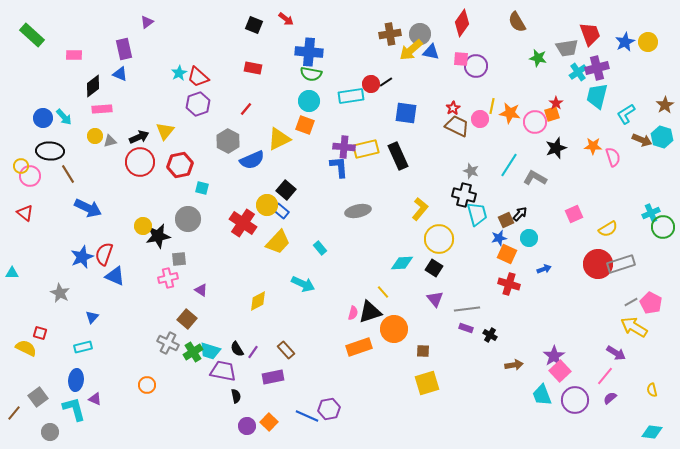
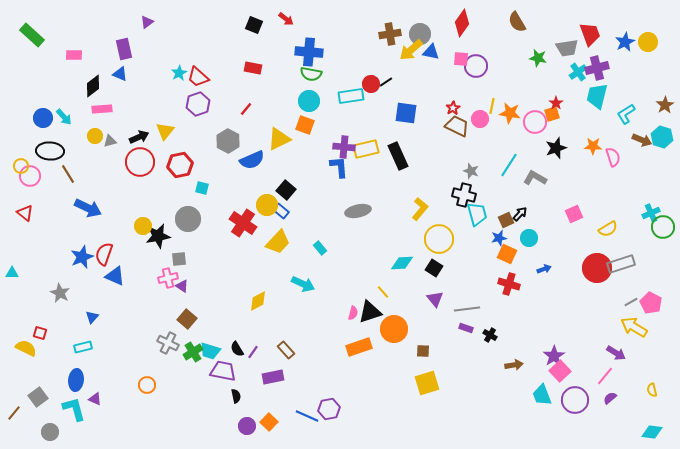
red circle at (598, 264): moved 1 px left, 4 px down
purple triangle at (201, 290): moved 19 px left, 4 px up
